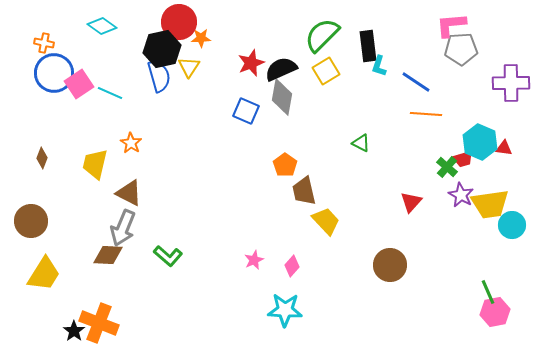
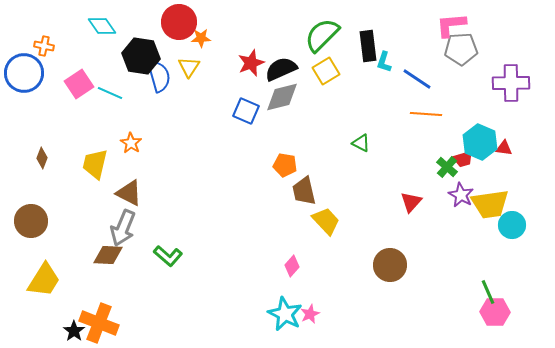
cyan diamond at (102, 26): rotated 20 degrees clockwise
orange cross at (44, 43): moved 3 px down
black hexagon at (162, 49): moved 21 px left, 7 px down; rotated 21 degrees clockwise
cyan L-shape at (379, 66): moved 5 px right, 4 px up
blue circle at (54, 73): moved 30 px left
blue line at (416, 82): moved 1 px right, 3 px up
gray diamond at (282, 97): rotated 66 degrees clockwise
orange pentagon at (285, 165): rotated 25 degrees counterclockwise
pink star at (254, 260): moved 56 px right, 54 px down
yellow trapezoid at (44, 274): moved 6 px down
cyan star at (285, 310): moved 4 px down; rotated 24 degrees clockwise
pink hexagon at (495, 312): rotated 12 degrees clockwise
